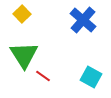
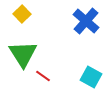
blue cross: moved 3 px right, 1 px down
green triangle: moved 1 px left, 1 px up
